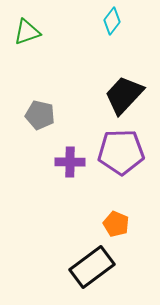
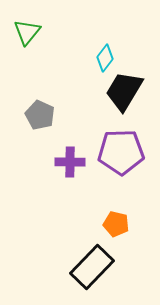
cyan diamond: moved 7 px left, 37 px down
green triangle: rotated 32 degrees counterclockwise
black trapezoid: moved 4 px up; rotated 12 degrees counterclockwise
gray pentagon: rotated 12 degrees clockwise
orange pentagon: rotated 10 degrees counterclockwise
black rectangle: rotated 9 degrees counterclockwise
